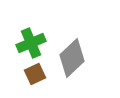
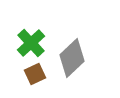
green cross: rotated 20 degrees counterclockwise
